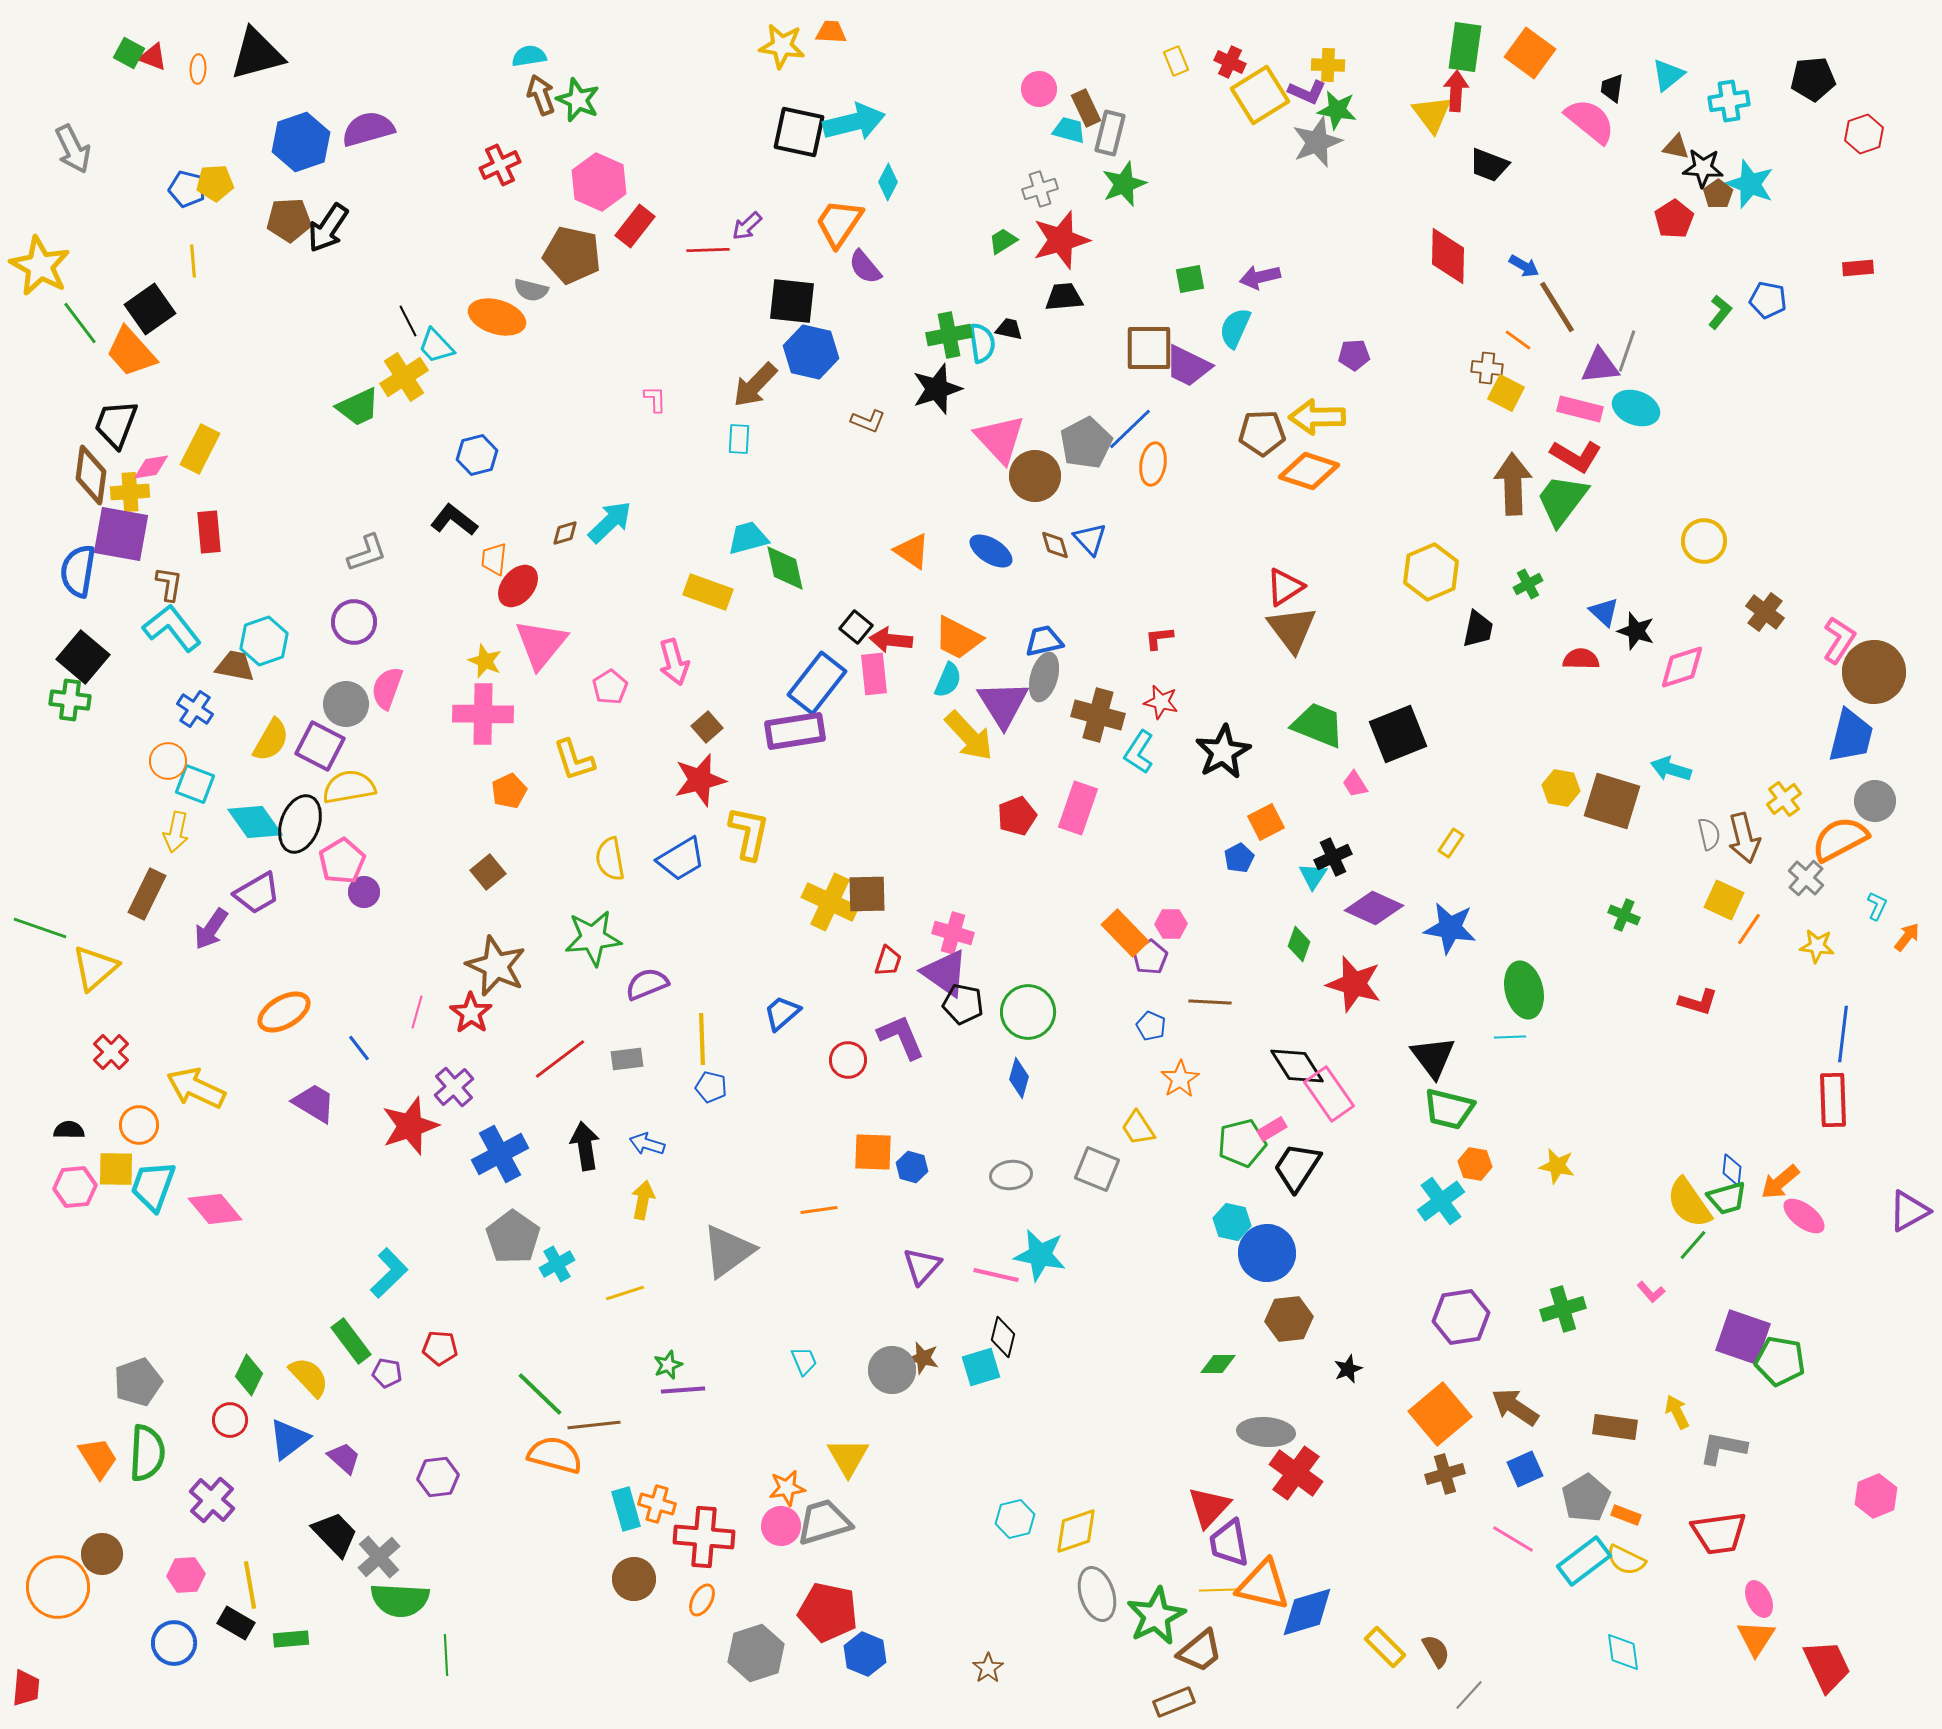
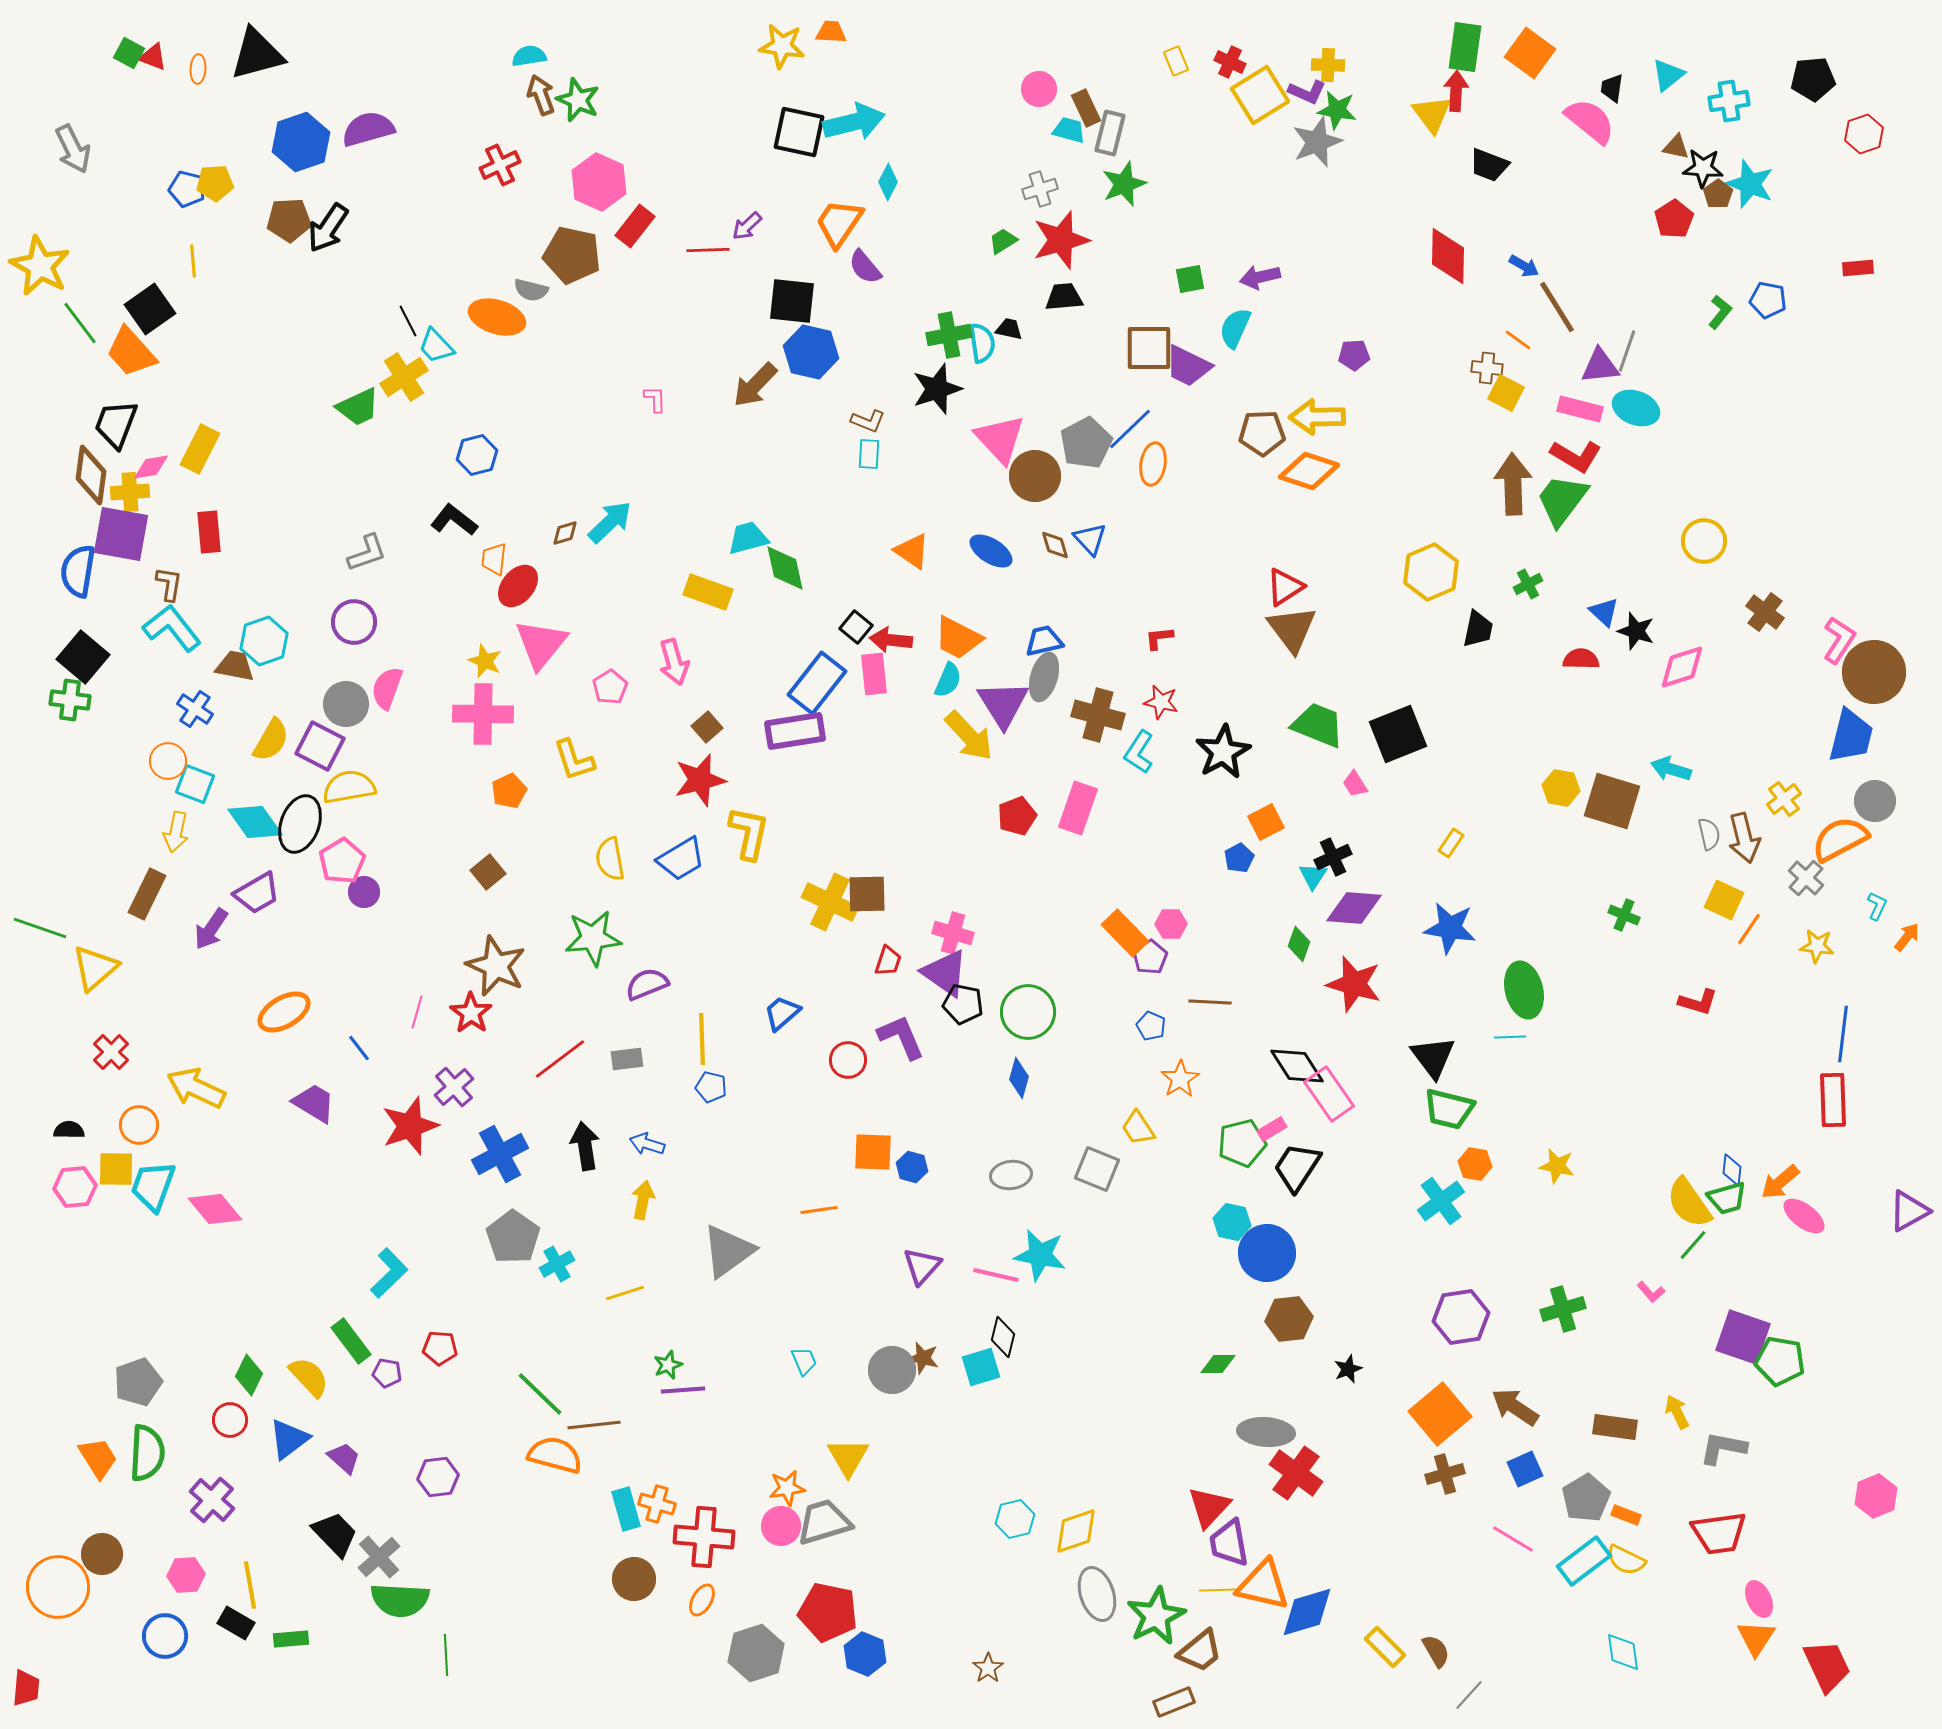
cyan rectangle at (739, 439): moved 130 px right, 15 px down
purple diamond at (1374, 908): moved 20 px left; rotated 20 degrees counterclockwise
blue circle at (174, 1643): moved 9 px left, 7 px up
